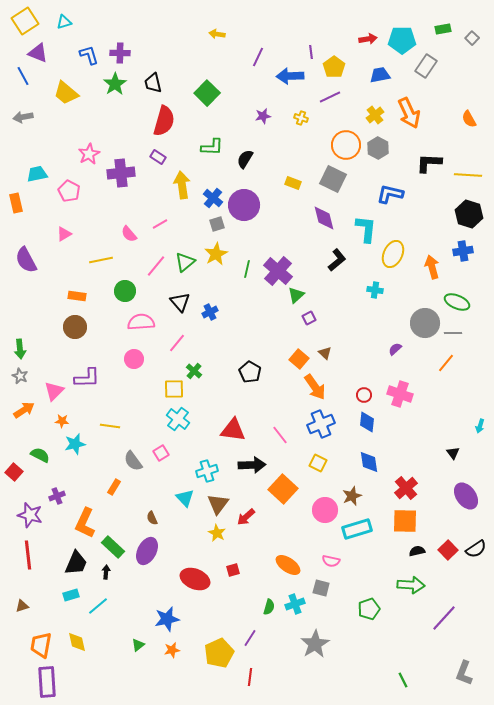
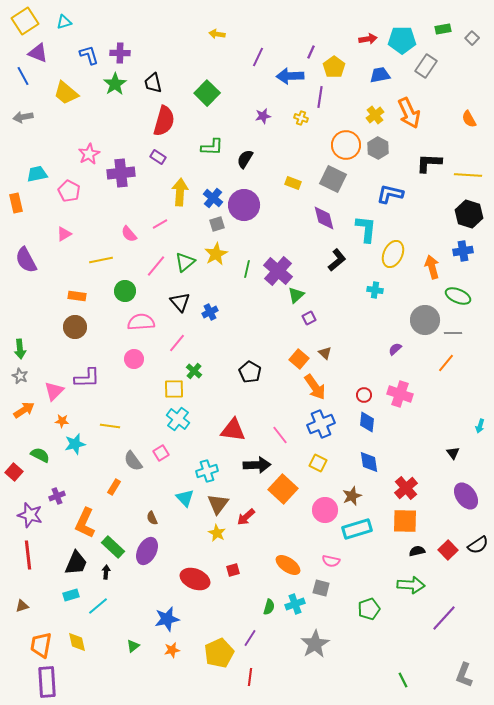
purple line at (311, 52): rotated 32 degrees clockwise
purple line at (330, 97): moved 10 px left; rotated 55 degrees counterclockwise
yellow arrow at (182, 185): moved 2 px left, 7 px down; rotated 12 degrees clockwise
green ellipse at (457, 302): moved 1 px right, 6 px up
gray circle at (425, 323): moved 3 px up
black arrow at (252, 465): moved 5 px right
black semicircle at (476, 549): moved 2 px right, 4 px up
green triangle at (138, 645): moved 5 px left, 1 px down
gray L-shape at (464, 673): moved 2 px down
